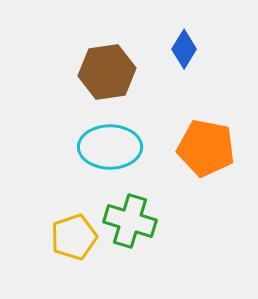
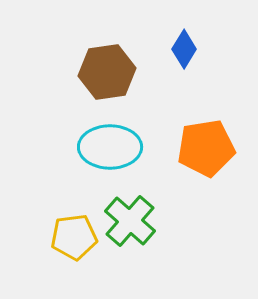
orange pentagon: rotated 20 degrees counterclockwise
green cross: rotated 24 degrees clockwise
yellow pentagon: rotated 12 degrees clockwise
